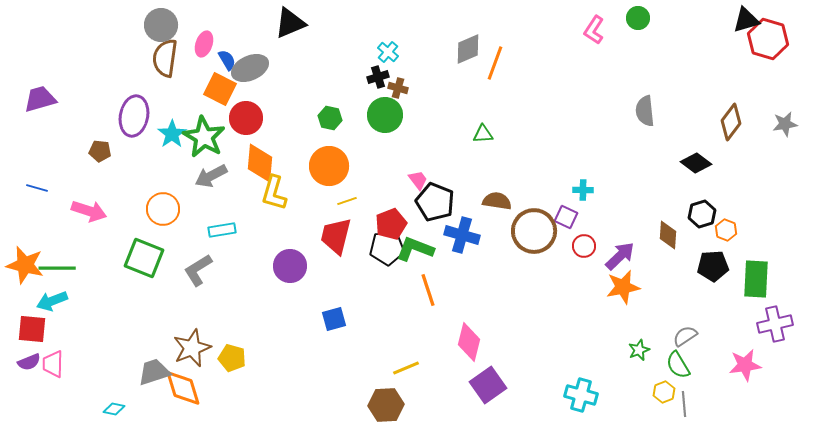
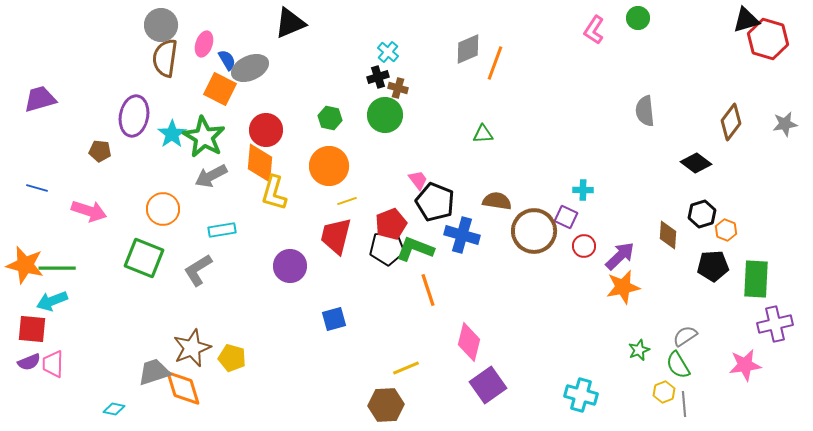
red circle at (246, 118): moved 20 px right, 12 px down
